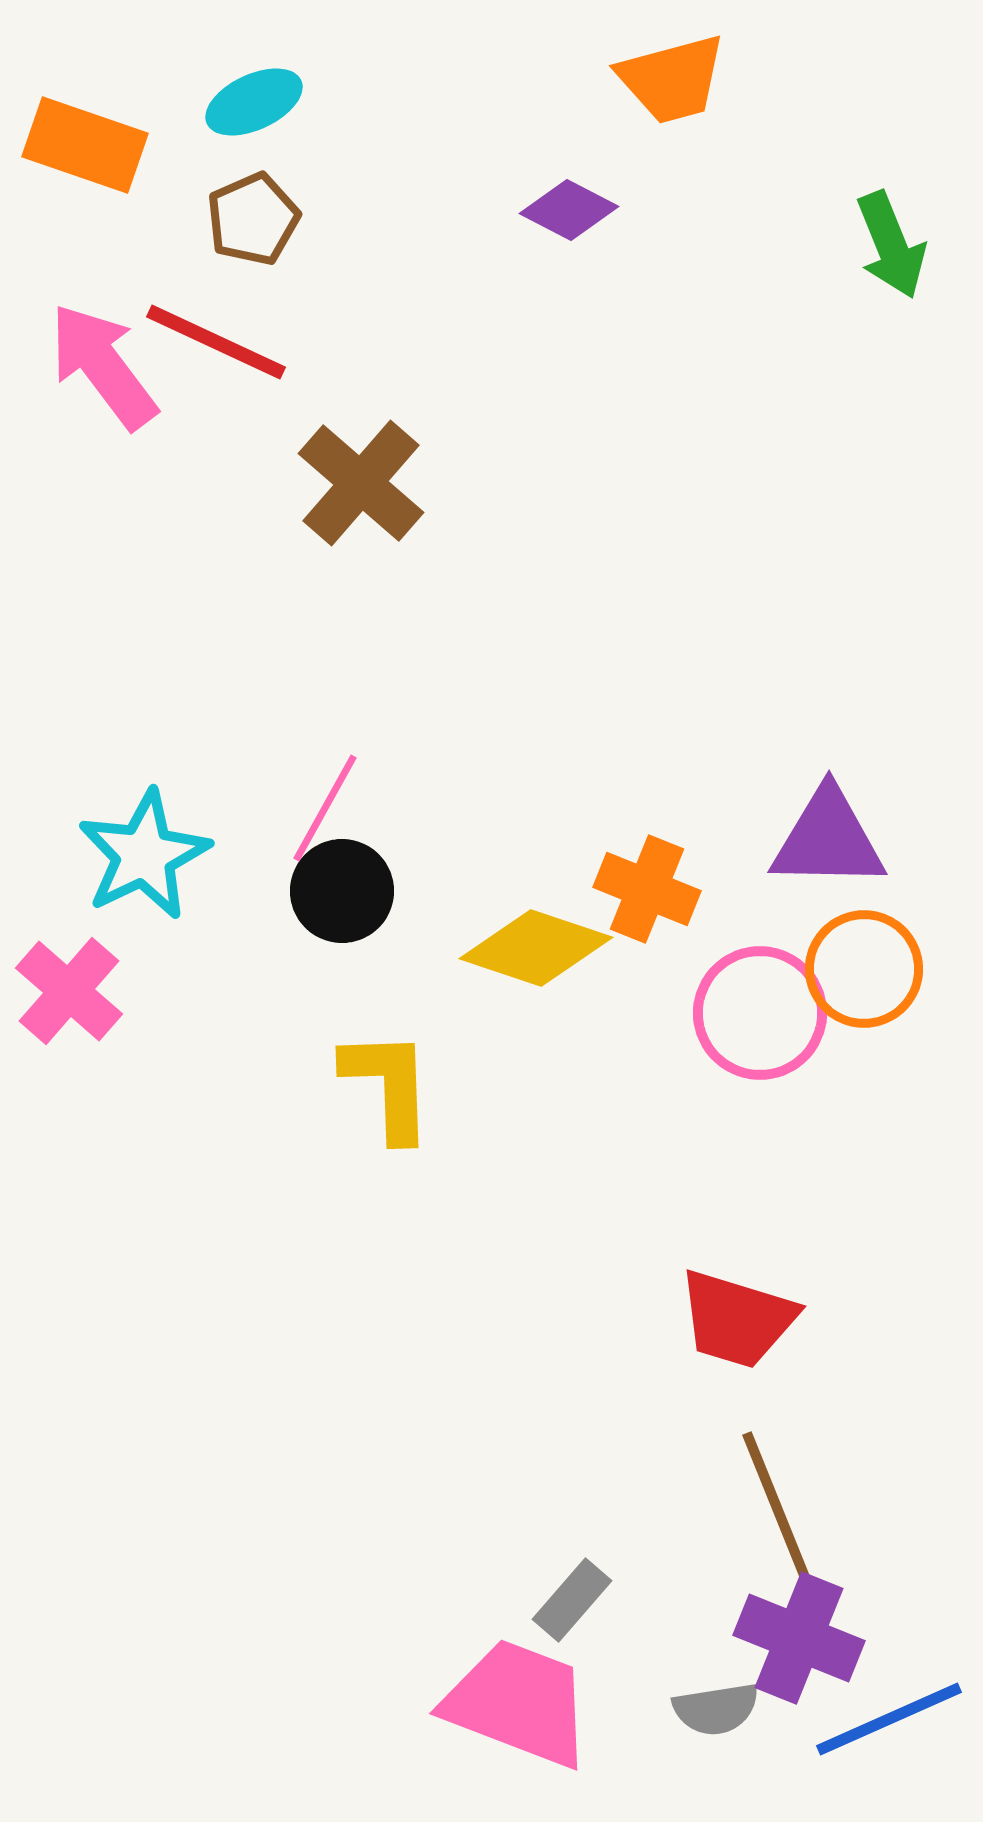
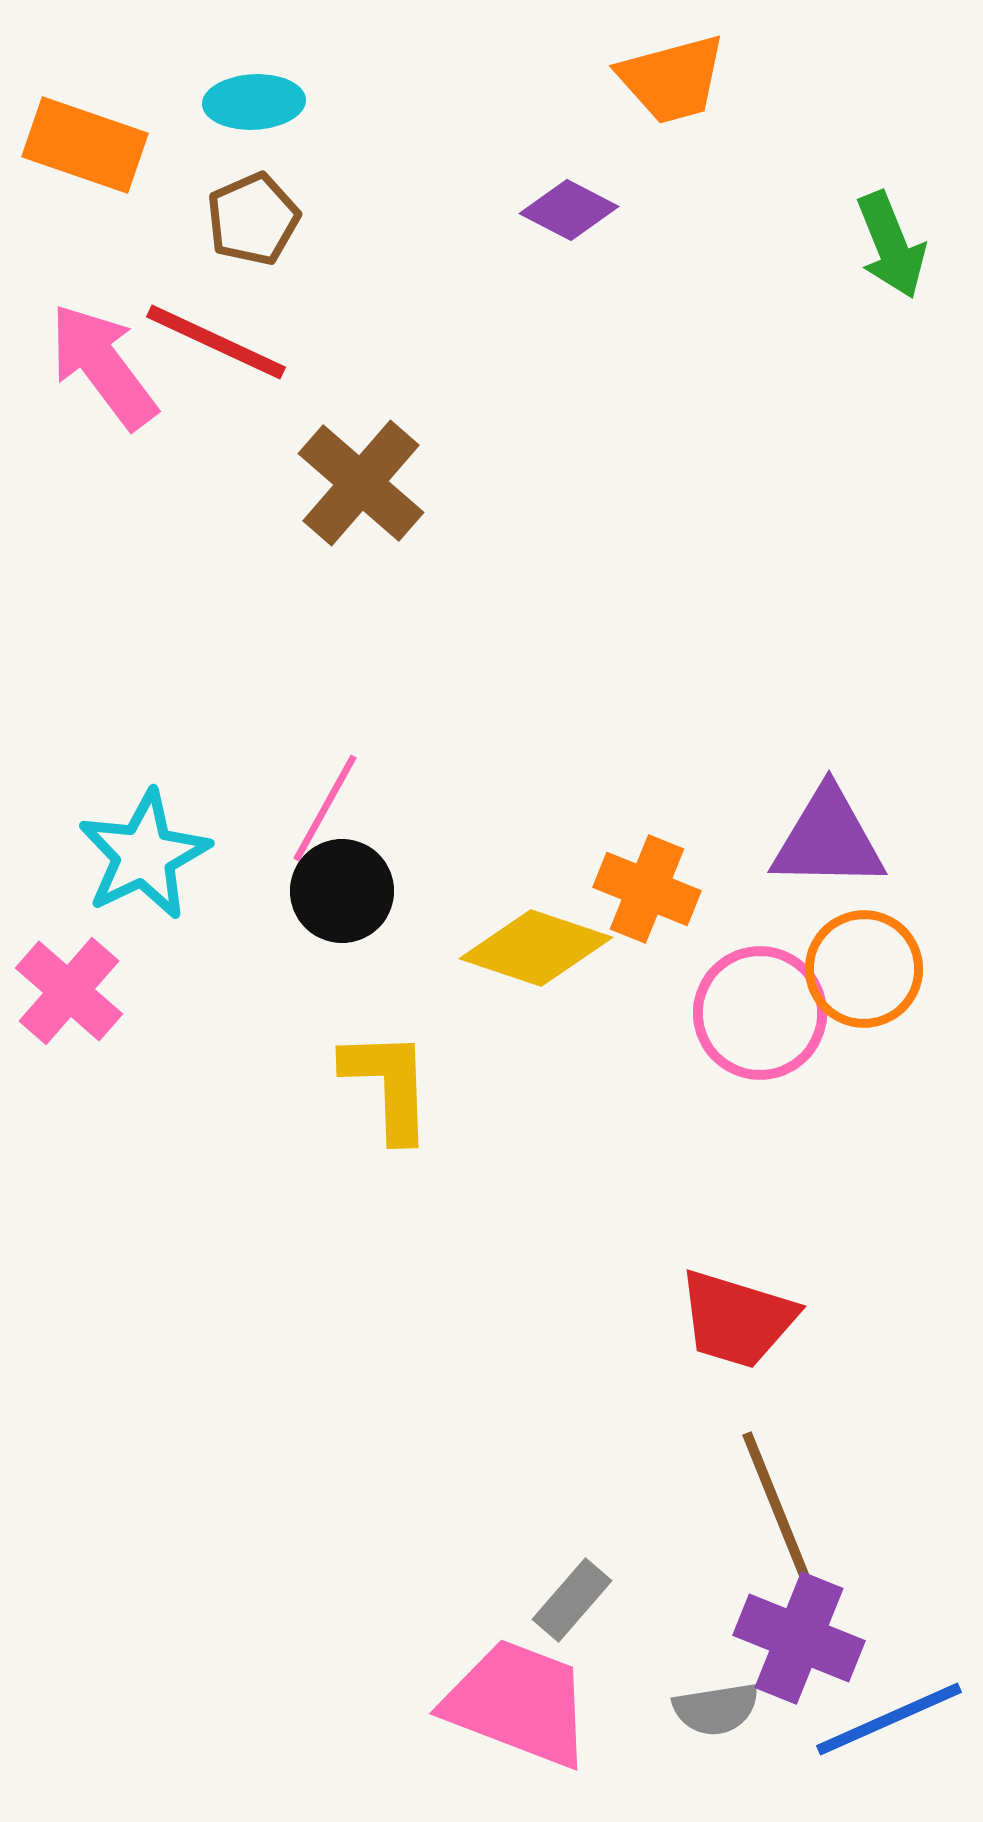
cyan ellipse: rotated 22 degrees clockwise
